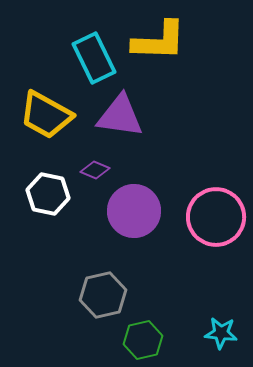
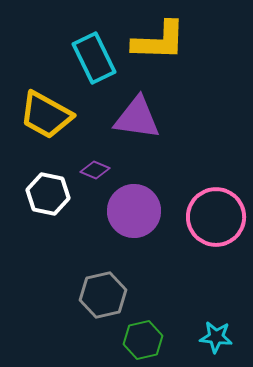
purple triangle: moved 17 px right, 2 px down
cyan star: moved 5 px left, 4 px down
